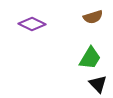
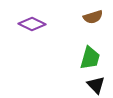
green trapezoid: rotated 15 degrees counterclockwise
black triangle: moved 2 px left, 1 px down
